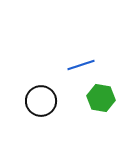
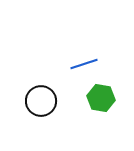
blue line: moved 3 px right, 1 px up
